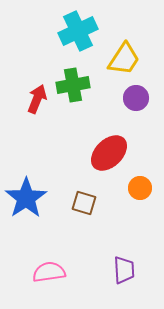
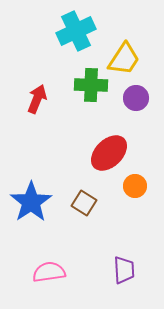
cyan cross: moved 2 px left
green cross: moved 18 px right; rotated 12 degrees clockwise
orange circle: moved 5 px left, 2 px up
blue star: moved 5 px right, 4 px down
brown square: rotated 15 degrees clockwise
